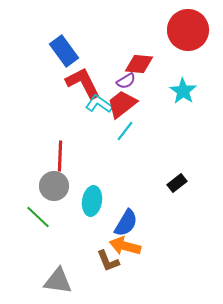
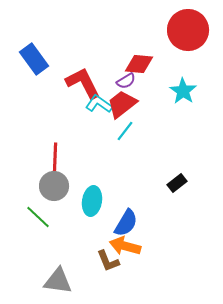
blue rectangle: moved 30 px left, 8 px down
red line: moved 5 px left, 2 px down
